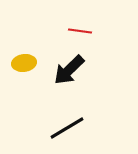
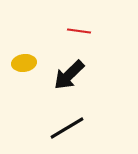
red line: moved 1 px left
black arrow: moved 5 px down
